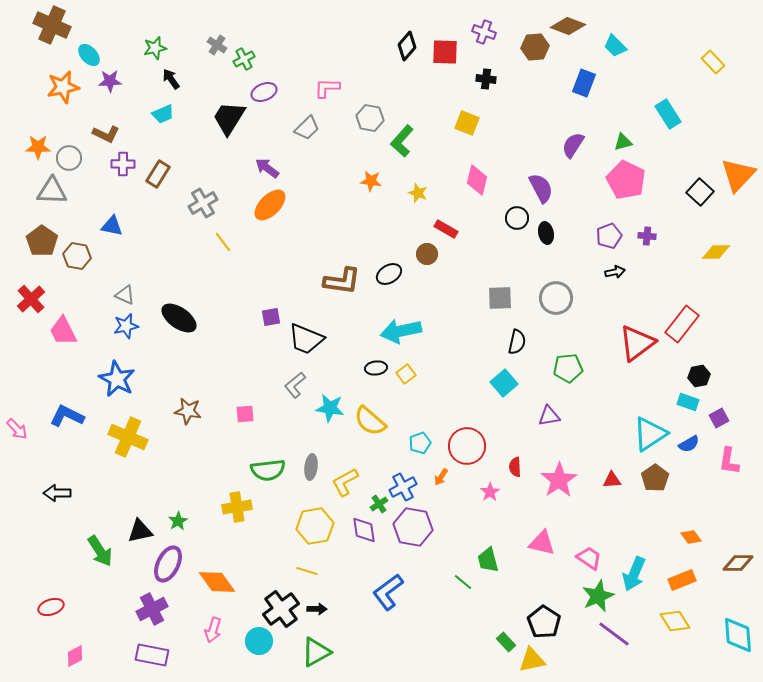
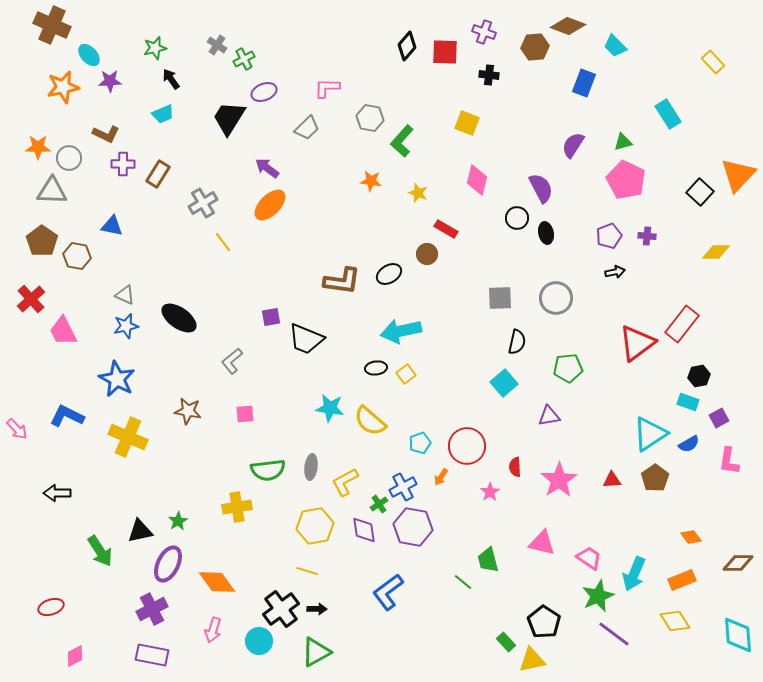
black cross at (486, 79): moved 3 px right, 4 px up
gray L-shape at (295, 385): moved 63 px left, 24 px up
